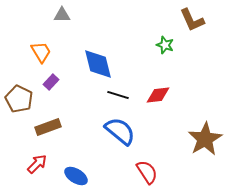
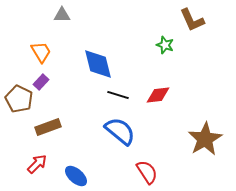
purple rectangle: moved 10 px left
blue ellipse: rotated 10 degrees clockwise
